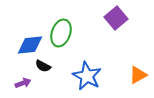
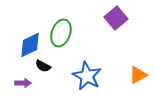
blue diamond: rotated 20 degrees counterclockwise
purple arrow: rotated 21 degrees clockwise
